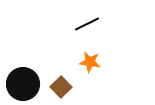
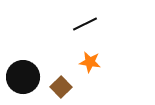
black line: moved 2 px left
black circle: moved 7 px up
